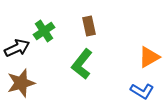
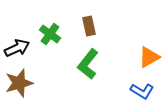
green cross: moved 6 px right, 3 px down; rotated 20 degrees counterclockwise
green L-shape: moved 6 px right
brown star: moved 2 px left
